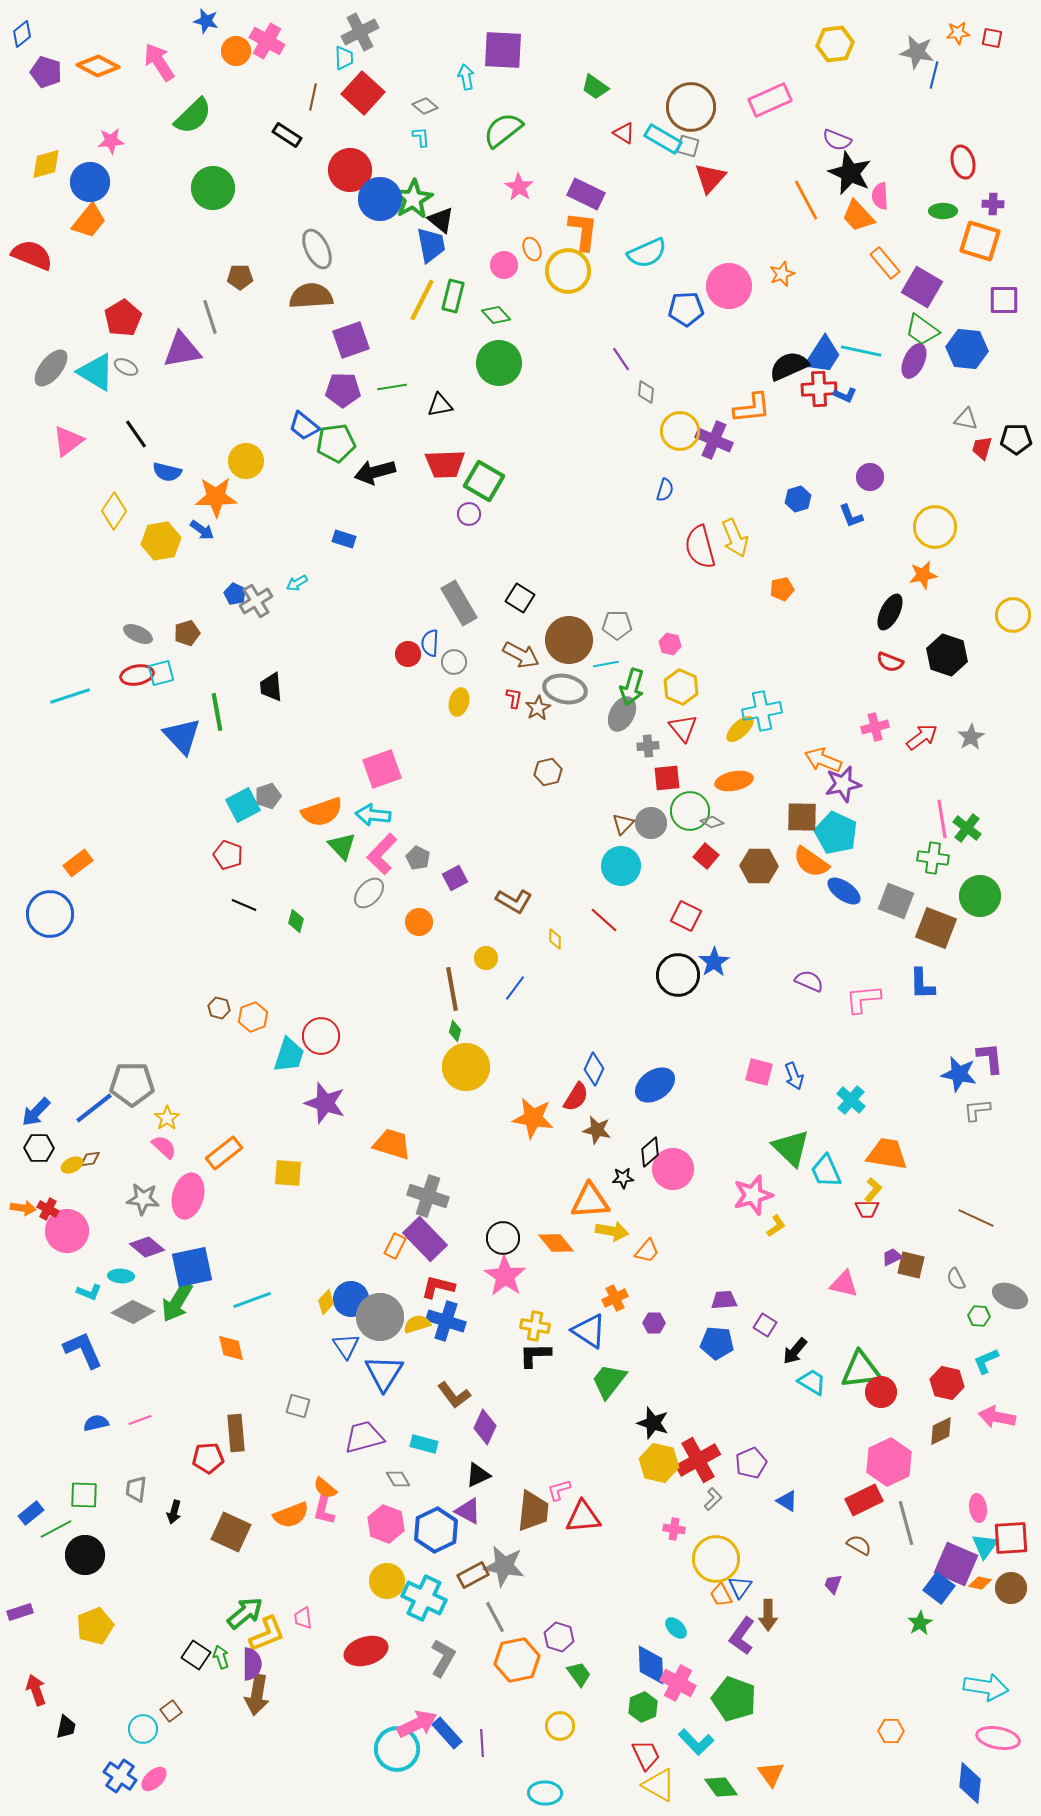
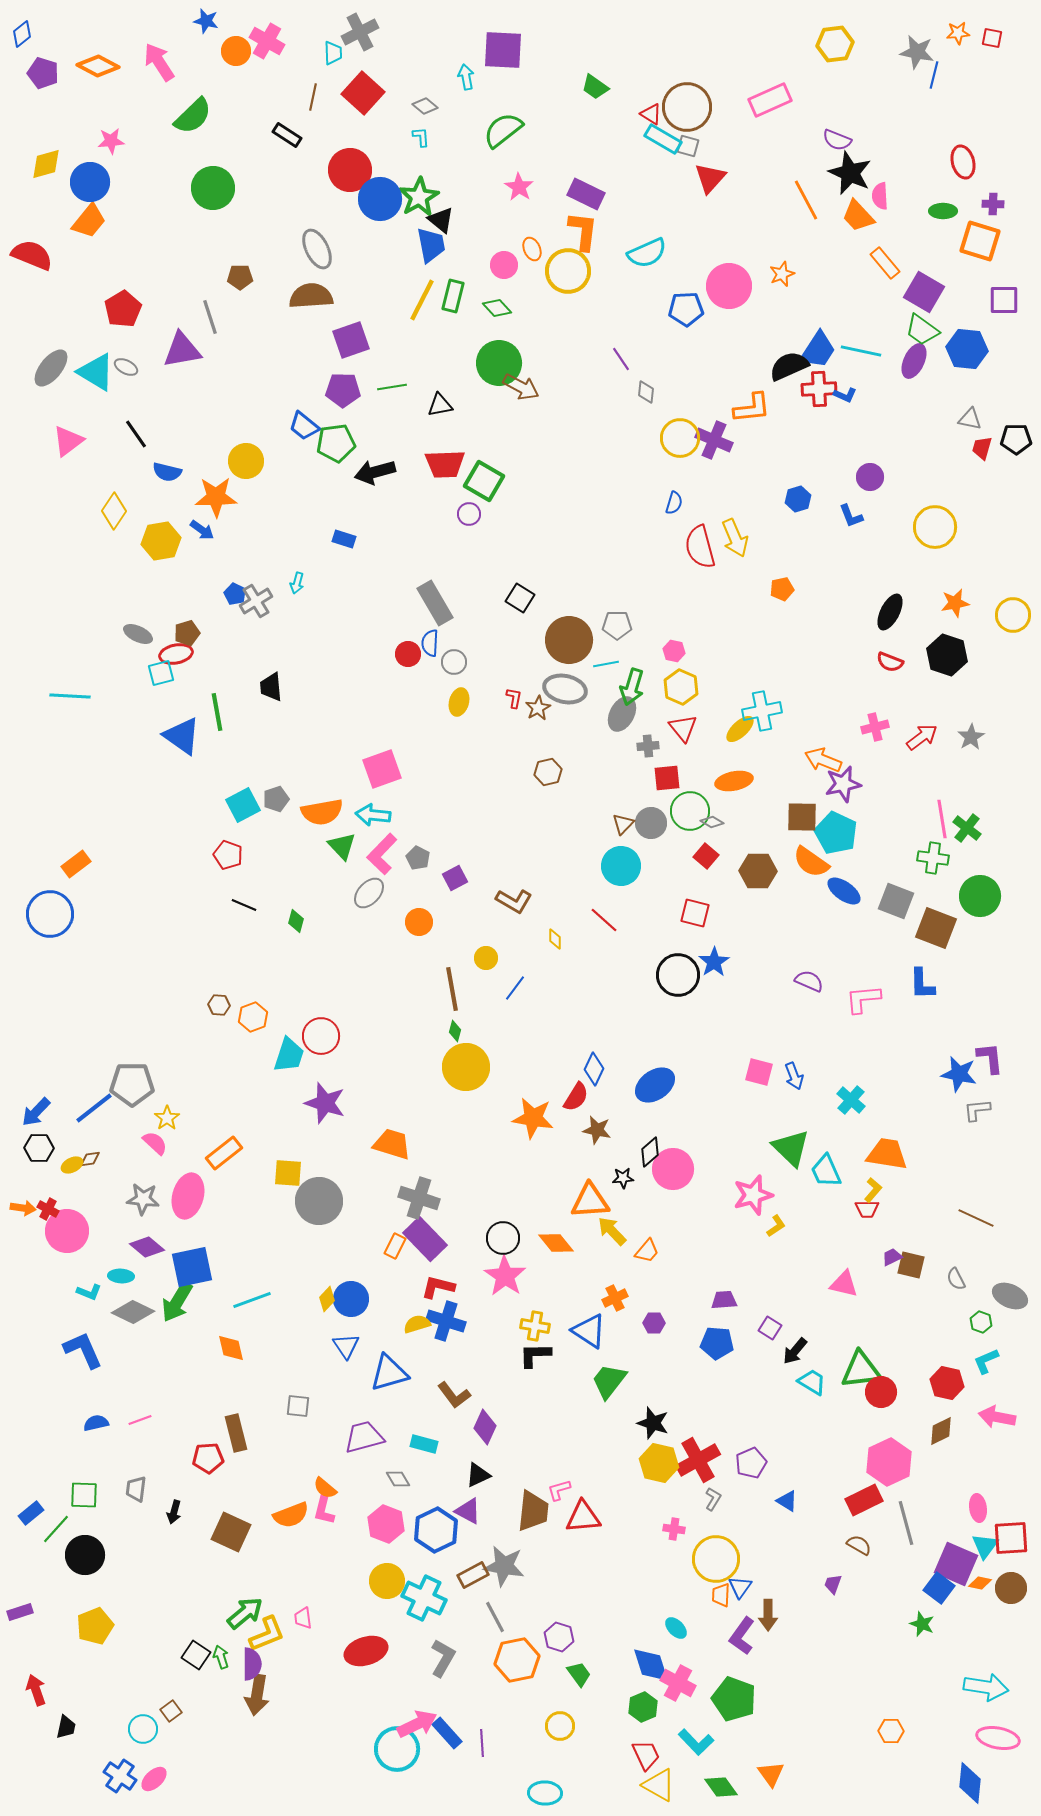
cyan trapezoid at (344, 58): moved 11 px left, 5 px up
purple pentagon at (46, 72): moved 3 px left, 1 px down
brown circle at (691, 107): moved 4 px left
red triangle at (624, 133): moved 27 px right, 19 px up
green star at (413, 199): moved 6 px right, 2 px up
purple square at (922, 287): moved 2 px right, 5 px down
green diamond at (496, 315): moved 1 px right, 7 px up
red pentagon at (123, 318): moved 9 px up
blue trapezoid at (823, 355): moved 5 px left, 5 px up
gray triangle at (966, 419): moved 4 px right
yellow circle at (680, 431): moved 7 px down
blue semicircle at (665, 490): moved 9 px right, 13 px down
orange star at (923, 575): moved 32 px right, 28 px down
cyan arrow at (297, 583): rotated 45 degrees counterclockwise
gray rectangle at (459, 603): moved 24 px left
pink hexagon at (670, 644): moved 4 px right, 7 px down
brown arrow at (521, 655): moved 268 px up
red ellipse at (137, 675): moved 39 px right, 21 px up
cyan line at (70, 696): rotated 21 degrees clockwise
blue triangle at (182, 736): rotated 12 degrees counterclockwise
gray pentagon at (268, 796): moved 8 px right, 3 px down
orange semicircle at (322, 812): rotated 9 degrees clockwise
orange rectangle at (78, 863): moved 2 px left, 1 px down
brown hexagon at (759, 866): moved 1 px left, 5 px down
red square at (686, 916): moved 9 px right, 3 px up; rotated 12 degrees counterclockwise
brown hexagon at (219, 1008): moved 3 px up; rotated 10 degrees counterclockwise
pink semicircle at (164, 1147): moved 9 px left, 4 px up
gray cross at (428, 1196): moved 9 px left, 2 px down
yellow arrow at (612, 1231): rotated 144 degrees counterclockwise
yellow diamond at (326, 1302): moved 1 px right, 3 px up
green hexagon at (979, 1316): moved 2 px right, 6 px down; rotated 15 degrees clockwise
gray circle at (380, 1317): moved 61 px left, 116 px up
purple square at (765, 1325): moved 5 px right, 3 px down
blue triangle at (384, 1373): moved 5 px right; rotated 42 degrees clockwise
gray square at (298, 1406): rotated 10 degrees counterclockwise
brown rectangle at (236, 1433): rotated 9 degrees counterclockwise
gray L-shape at (713, 1499): rotated 15 degrees counterclockwise
green line at (56, 1529): rotated 20 degrees counterclockwise
orange trapezoid at (721, 1595): rotated 30 degrees clockwise
green star at (920, 1623): moved 2 px right, 1 px down; rotated 20 degrees counterclockwise
blue diamond at (651, 1665): rotated 15 degrees counterclockwise
